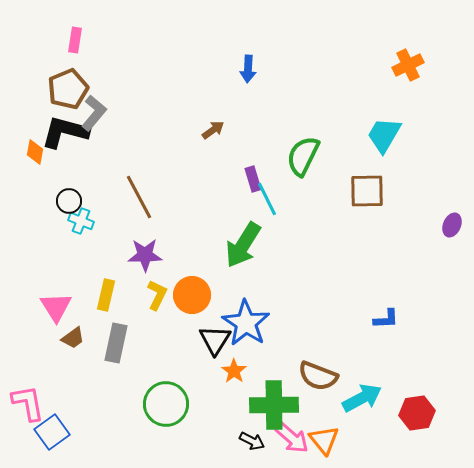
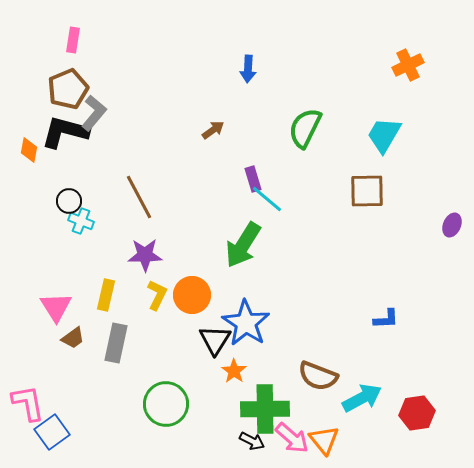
pink rectangle: moved 2 px left
orange diamond: moved 6 px left, 2 px up
green semicircle: moved 2 px right, 28 px up
cyan line: rotated 24 degrees counterclockwise
green cross: moved 9 px left, 4 px down
